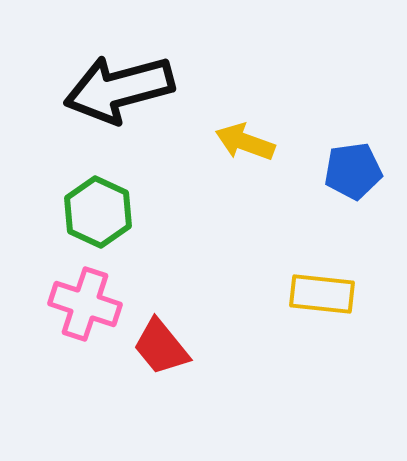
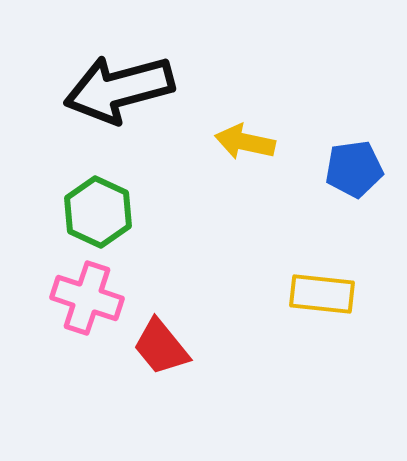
yellow arrow: rotated 8 degrees counterclockwise
blue pentagon: moved 1 px right, 2 px up
pink cross: moved 2 px right, 6 px up
